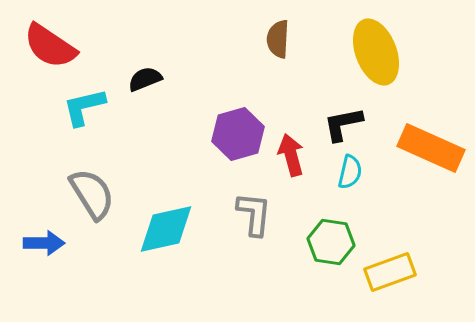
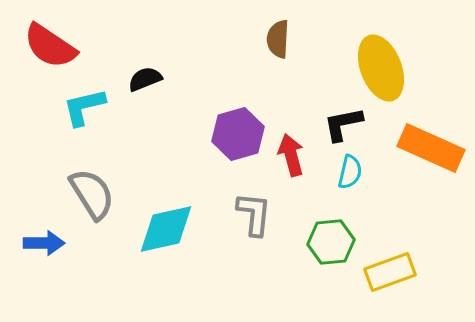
yellow ellipse: moved 5 px right, 16 px down
green hexagon: rotated 15 degrees counterclockwise
